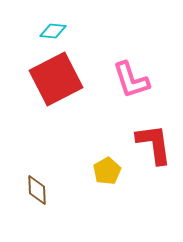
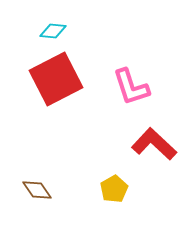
pink L-shape: moved 7 px down
red L-shape: rotated 39 degrees counterclockwise
yellow pentagon: moved 7 px right, 18 px down
brown diamond: rotated 32 degrees counterclockwise
